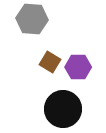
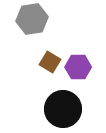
gray hexagon: rotated 12 degrees counterclockwise
